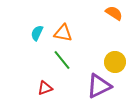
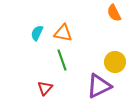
orange semicircle: rotated 150 degrees counterclockwise
green line: rotated 20 degrees clockwise
red triangle: rotated 28 degrees counterclockwise
